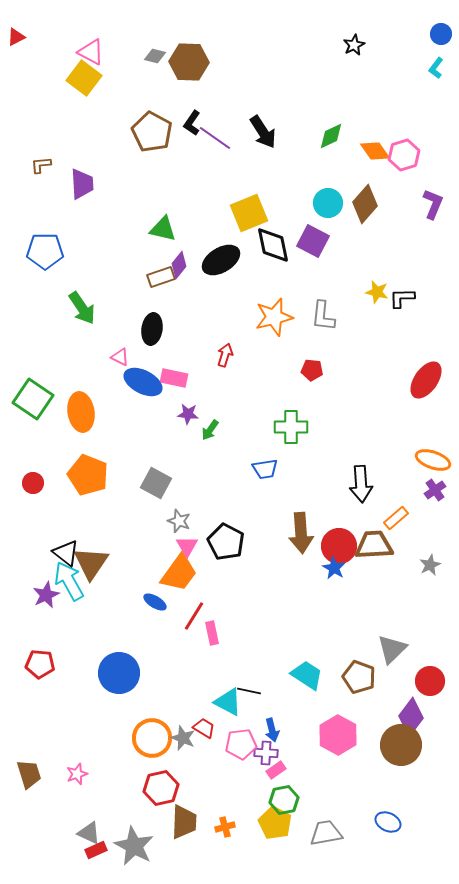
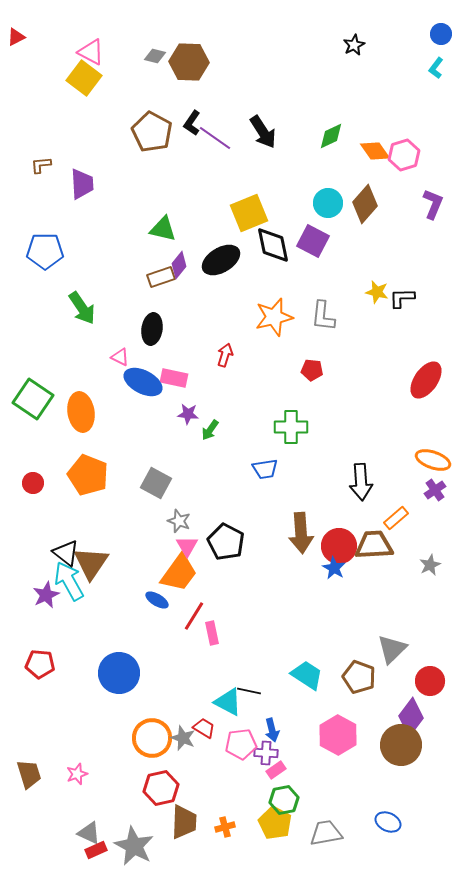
black arrow at (361, 484): moved 2 px up
blue ellipse at (155, 602): moved 2 px right, 2 px up
